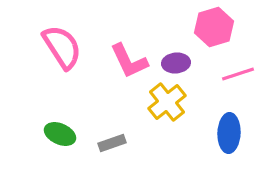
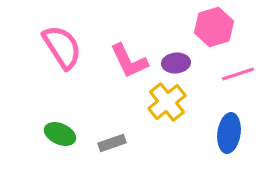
blue ellipse: rotated 6 degrees clockwise
